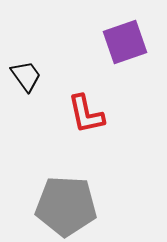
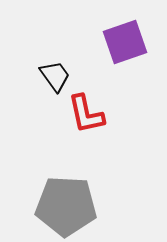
black trapezoid: moved 29 px right
